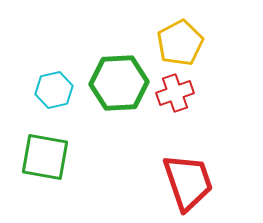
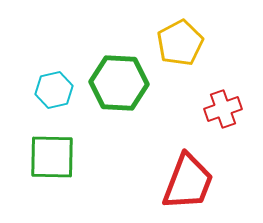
green hexagon: rotated 6 degrees clockwise
red cross: moved 48 px right, 16 px down
green square: moved 7 px right; rotated 9 degrees counterclockwise
red trapezoid: rotated 40 degrees clockwise
